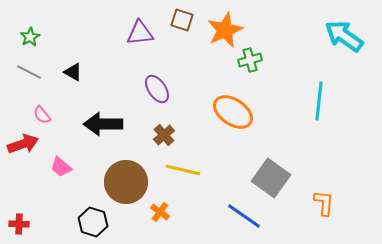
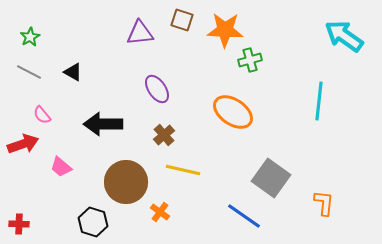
orange star: rotated 27 degrees clockwise
